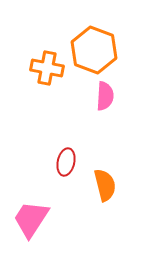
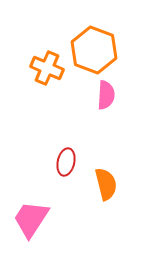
orange cross: rotated 12 degrees clockwise
pink semicircle: moved 1 px right, 1 px up
orange semicircle: moved 1 px right, 1 px up
